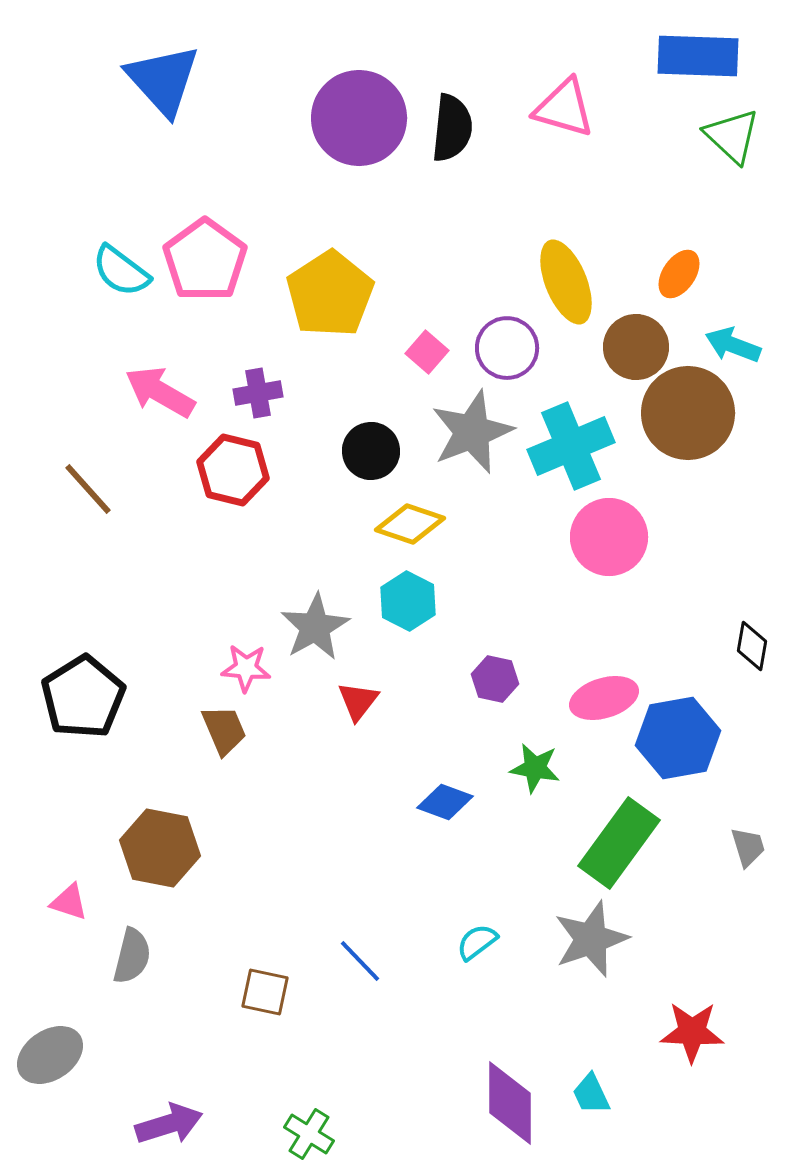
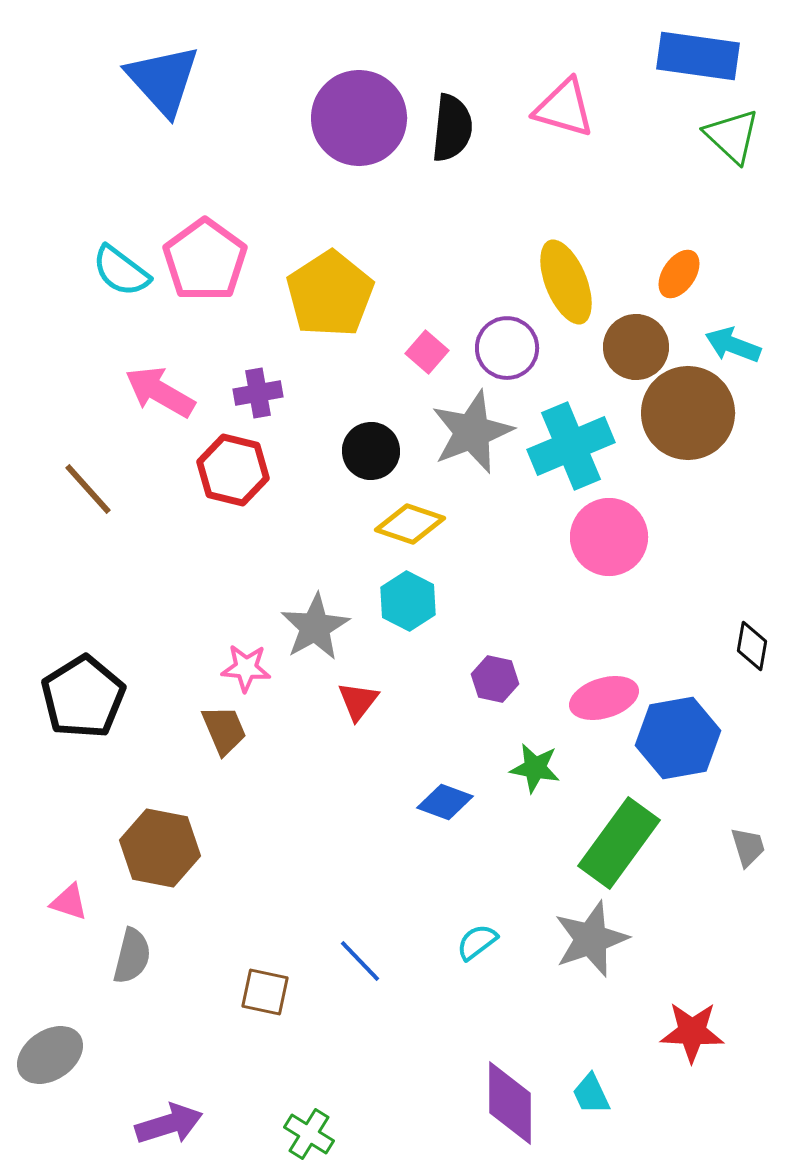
blue rectangle at (698, 56): rotated 6 degrees clockwise
